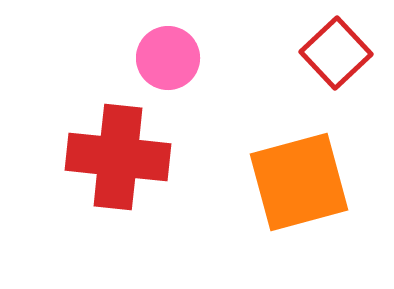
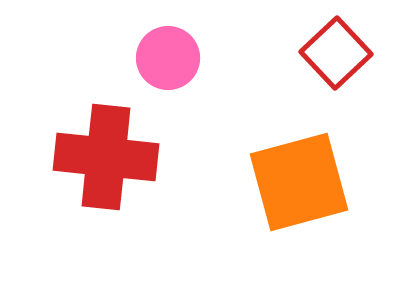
red cross: moved 12 px left
